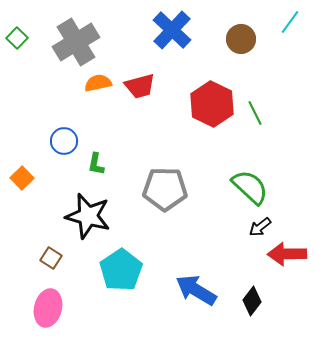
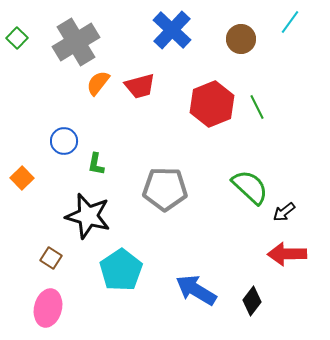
orange semicircle: rotated 40 degrees counterclockwise
red hexagon: rotated 12 degrees clockwise
green line: moved 2 px right, 6 px up
black arrow: moved 24 px right, 15 px up
